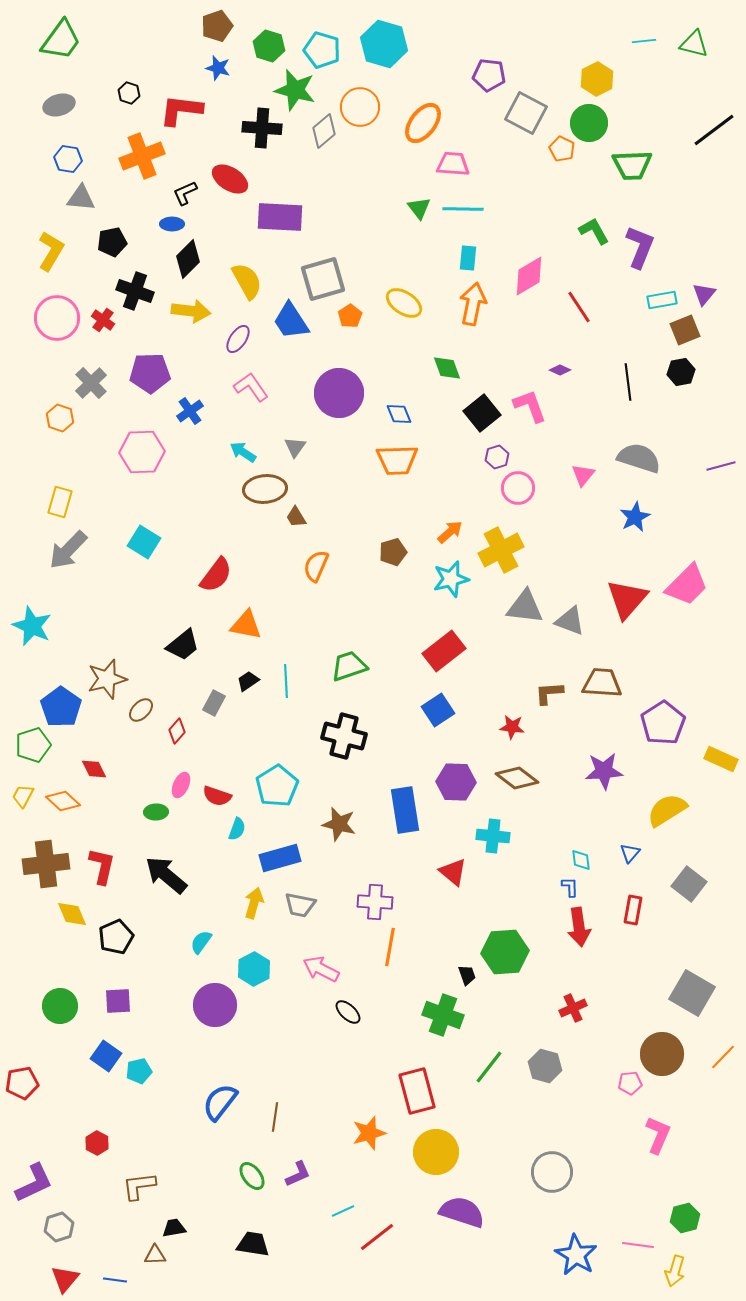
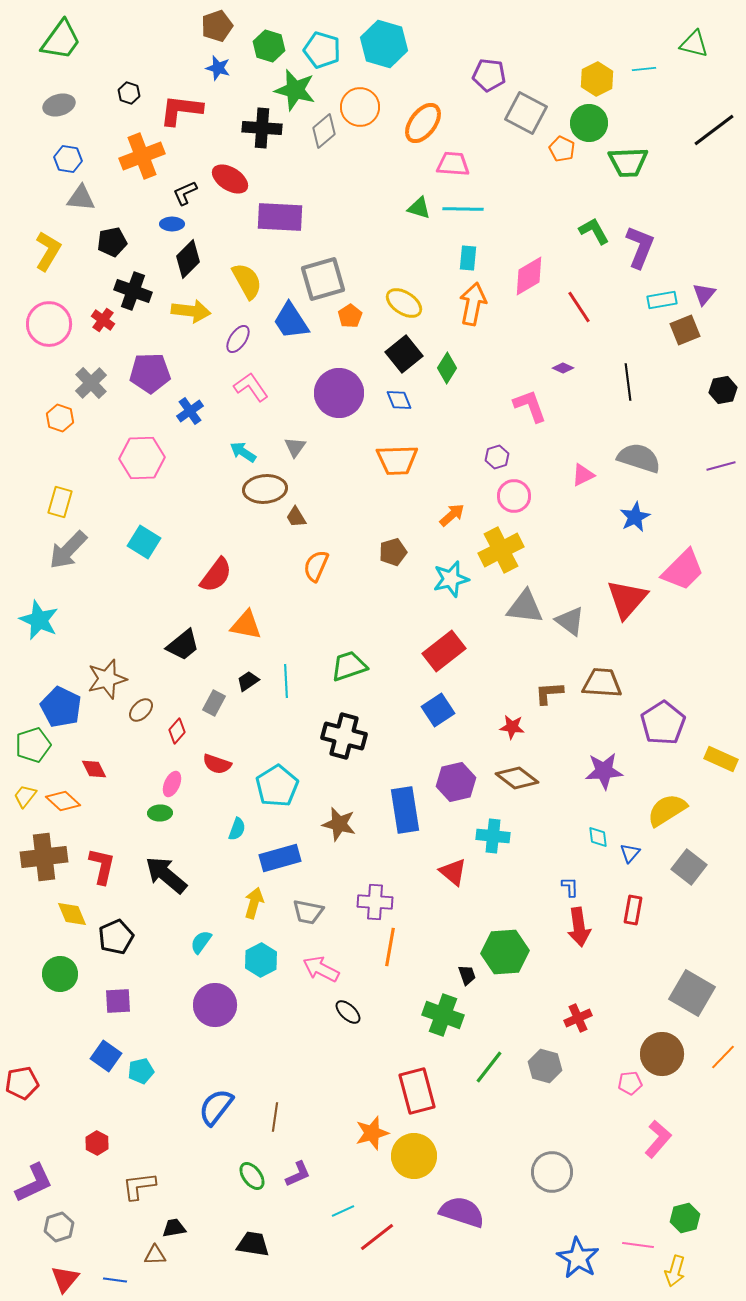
cyan line at (644, 41): moved 28 px down
green trapezoid at (632, 165): moved 4 px left, 3 px up
green triangle at (419, 208): rotated 35 degrees counterclockwise
yellow L-shape at (51, 251): moved 3 px left
black cross at (135, 291): moved 2 px left
pink circle at (57, 318): moved 8 px left, 6 px down
green diamond at (447, 368): rotated 52 degrees clockwise
purple diamond at (560, 370): moved 3 px right, 2 px up
black hexagon at (681, 372): moved 42 px right, 18 px down
black square at (482, 413): moved 78 px left, 59 px up
blue diamond at (399, 414): moved 14 px up
pink hexagon at (142, 452): moved 6 px down
pink triangle at (583, 475): rotated 25 degrees clockwise
pink circle at (518, 488): moved 4 px left, 8 px down
orange arrow at (450, 532): moved 2 px right, 17 px up
pink trapezoid at (687, 585): moved 4 px left, 15 px up
gray triangle at (570, 621): rotated 16 degrees clockwise
cyan star at (32, 626): moved 7 px right, 6 px up
blue pentagon at (61, 707): rotated 9 degrees counterclockwise
purple hexagon at (456, 782): rotated 15 degrees counterclockwise
pink ellipse at (181, 785): moved 9 px left, 1 px up
yellow trapezoid at (23, 796): moved 2 px right; rotated 10 degrees clockwise
red semicircle at (217, 796): moved 32 px up
green ellipse at (156, 812): moved 4 px right, 1 px down
cyan diamond at (581, 860): moved 17 px right, 23 px up
brown cross at (46, 864): moved 2 px left, 7 px up
gray square at (689, 884): moved 17 px up
gray trapezoid at (300, 905): moved 8 px right, 7 px down
cyan hexagon at (254, 969): moved 7 px right, 9 px up
green circle at (60, 1006): moved 32 px up
red cross at (573, 1008): moved 5 px right, 10 px down
cyan pentagon at (139, 1071): moved 2 px right
blue semicircle at (220, 1102): moved 4 px left, 5 px down
orange star at (369, 1133): moved 3 px right
pink L-shape at (658, 1135): moved 4 px down; rotated 18 degrees clockwise
yellow circle at (436, 1152): moved 22 px left, 4 px down
blue star at (576, 1255): moved 2 px right, 3 px down
